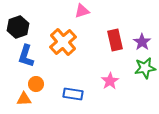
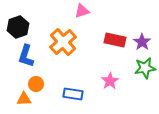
red rectangle: rotated 65 degrees counterclockwise
